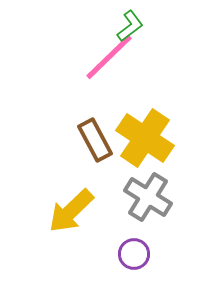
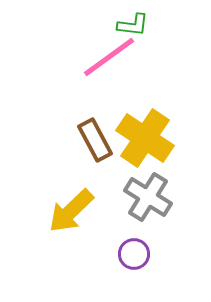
green L-shape: moved 3 px right, 1 px up; rotated 44 degrees clockwise
pink line: rotated 8 degrees clockwise
